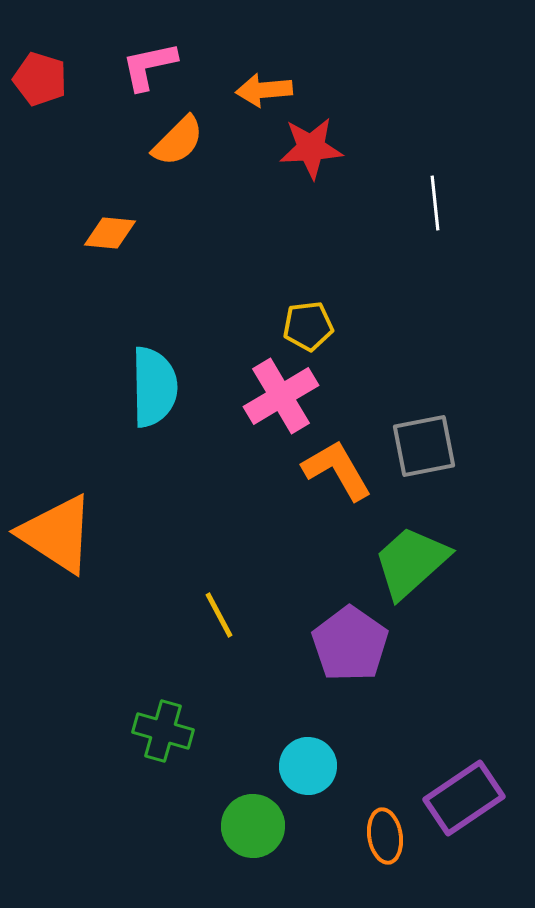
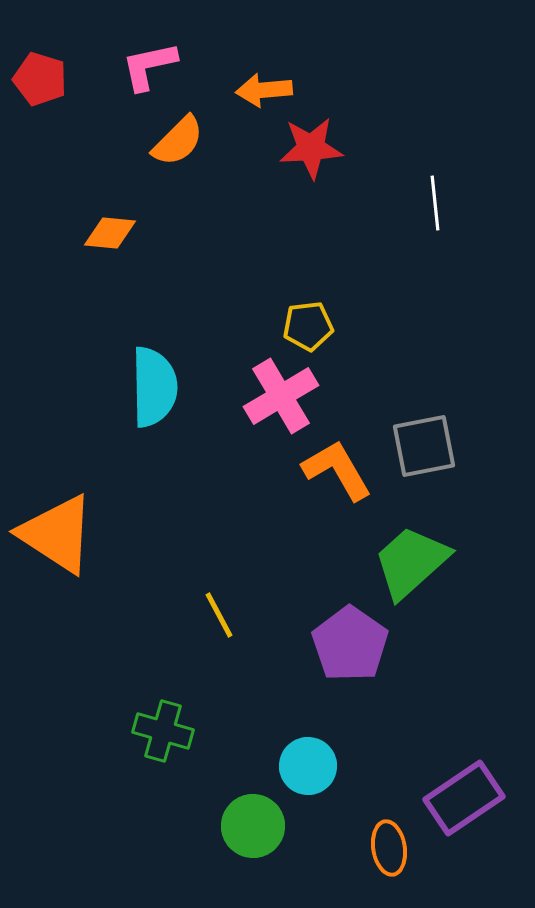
orange ellipse: moved 4 px right, 12 px down
